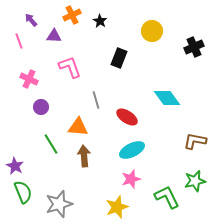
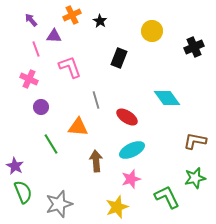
pink line: moved 17 px right, 8 px down
brown arrow: moved 12 px right, 5 px down
green star: moved 3 px up
